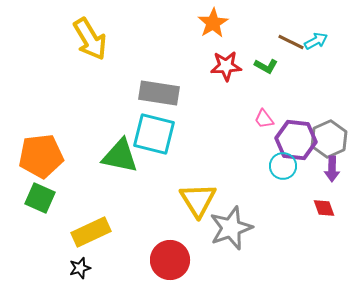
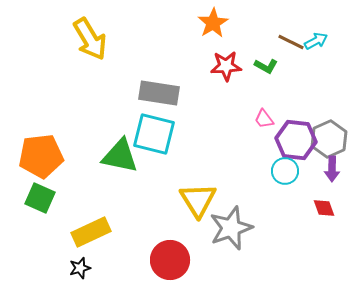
cyan circle: moved 2 px right, 5 px down
